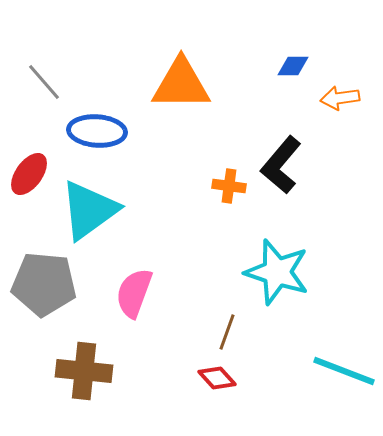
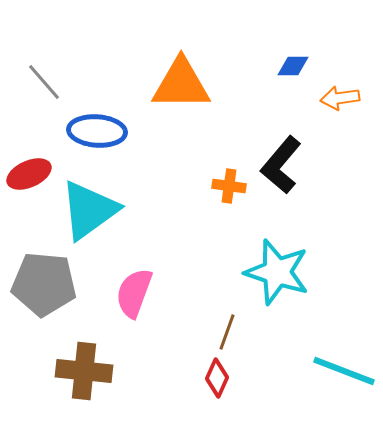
red ellipse: rotated 30 degrees clockwise
red diamond: rotated 66 degrees clockwise
